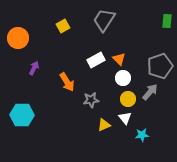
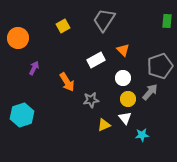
orange triangle: moved 4 px right, 9 px up
cyan hexagon: rotated 20 degrees counterclockwise
